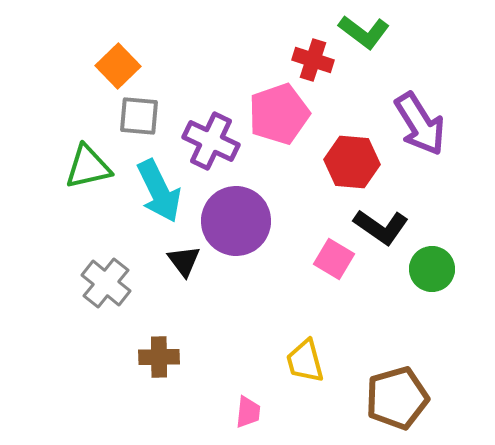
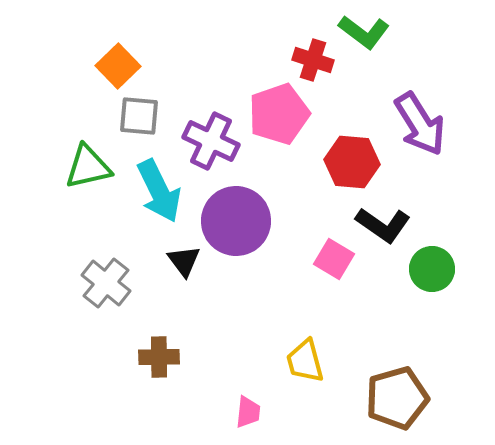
black L-shape: moved 2 px right, 2 px up
